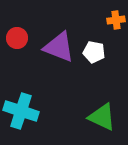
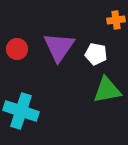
red circle: moved 11 px down
purple triangle: rotated 44 degrees clockwise
white pentagon: moved 2 px right, 2 px down
green triangle: moved 5 px right, 27 px up; rotated 36 degrees counterclockwise
